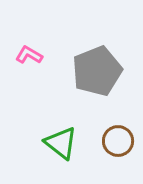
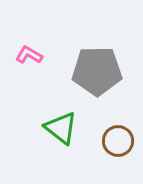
gray pentagon: rotated 21 degrees clockwise
green triangle: moved 15 px up
